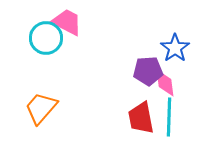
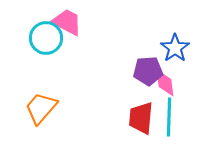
red trapezoid: rotated 16 degrees clockwise
